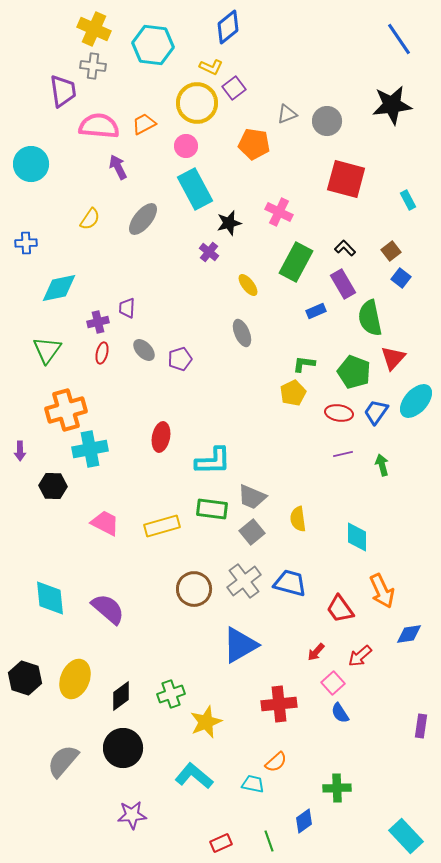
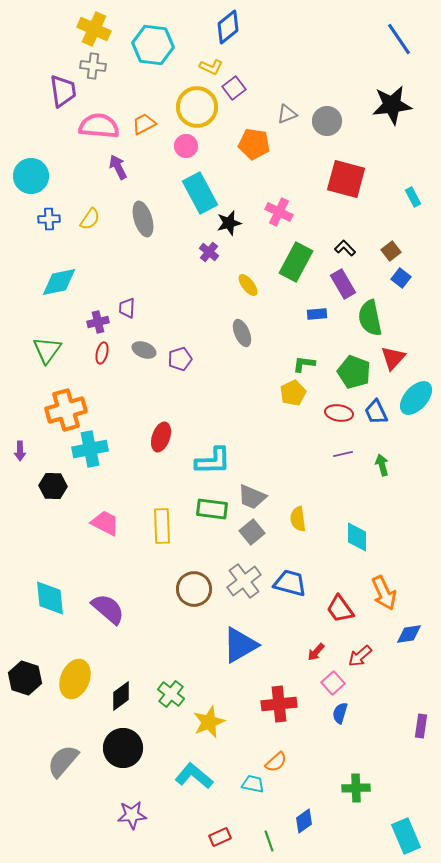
yellow circle at (197, 103): moved 4 px down
cyan circle at (31, 164): moved 12 px down
cyan rectangle at (195, 189): moved 5 px right, 4 px down
cyan rectangle at (408, 200): moved 5 px right, 3 px up
gray ellipse at (143, 219): rotated 56 degrees counterclockwise
blue cross at (26, 243): moved 23 px right, 24 px up
cyan diamond at (59, 288): moved 6 px up
blue rectangle at (316, 311): moved 1 px right, 3 px down; rotated 18 degrees clockwise
gray ellipse at (144, 350): rotated 25 degrees counterclockwise
cyan ellipse at (416, 401): moved 3 px up
blue trapezoid at (376, 412): rotated 60 degrees counterclockwise
red ellipse at (161, 437): rotated 8 degrees clockwise
yellow rectangle at (162, 526): rotated 76 degrees counterclockwise
orange arrow at (382, 591): moved 2 px right, 2 px down
green cross at (171, 694): rotated 32 degrees counterclockwise
blue semicircle at (340, 713): rotated 50 degrees clockwise
yellow star at (206, 722): moved 3 px right
green cross at (337, 788): moved 19 px right
cyan rectangle at (406, 836): rotated 20 degrees clockwise
red rectangle at (221, 843): moved 1 px left, 6 px up
